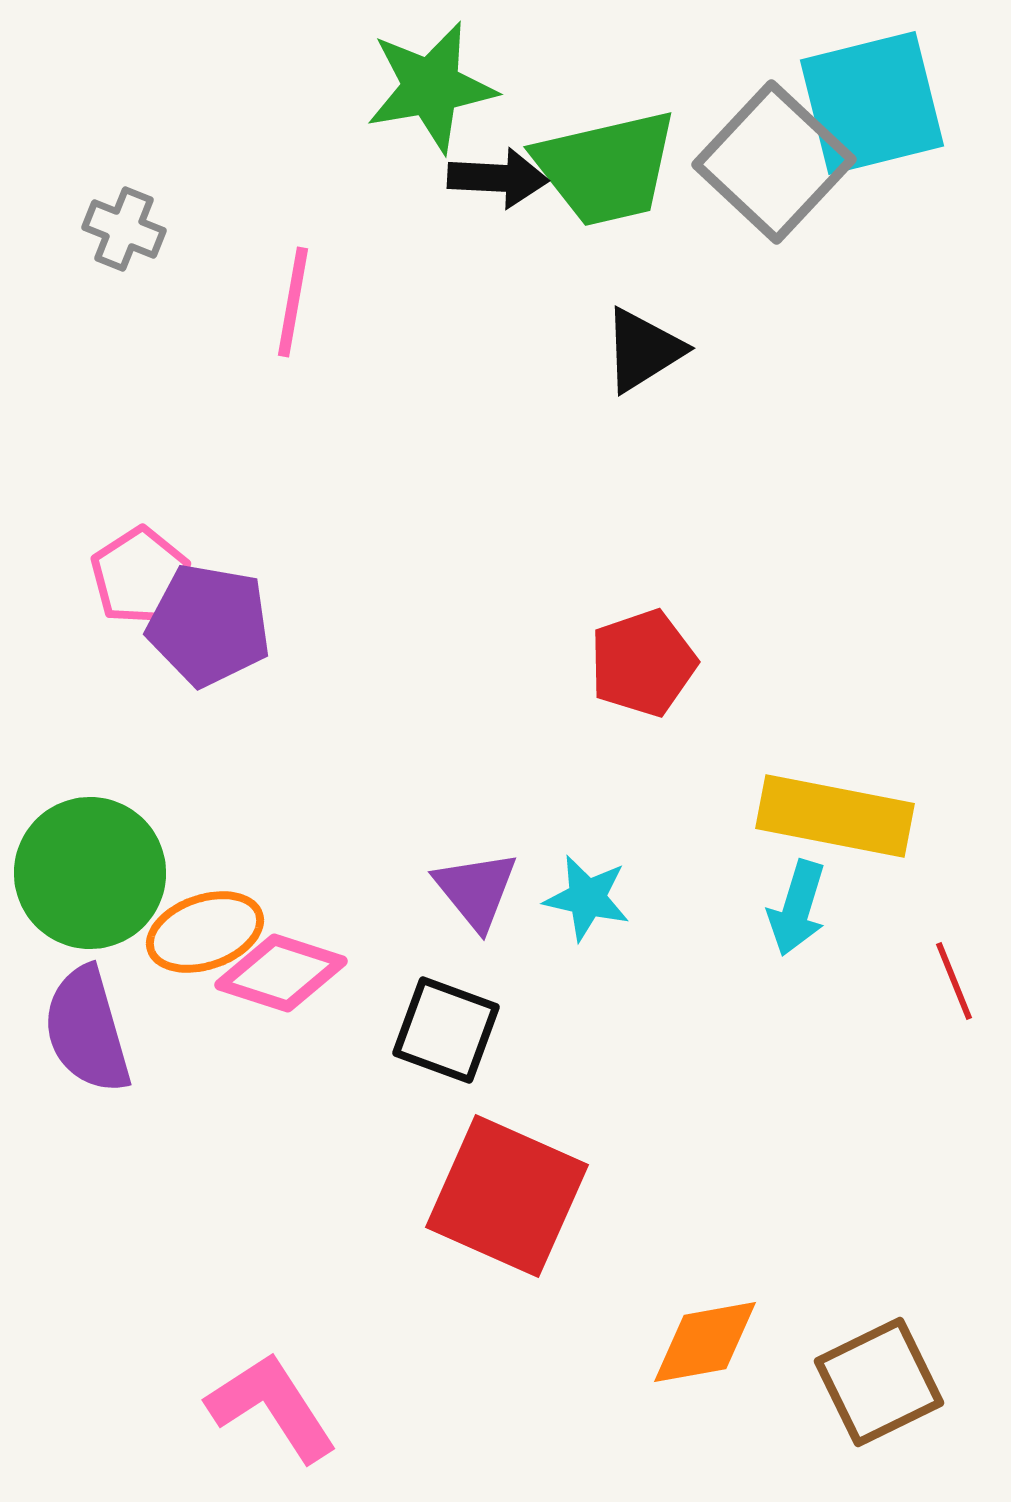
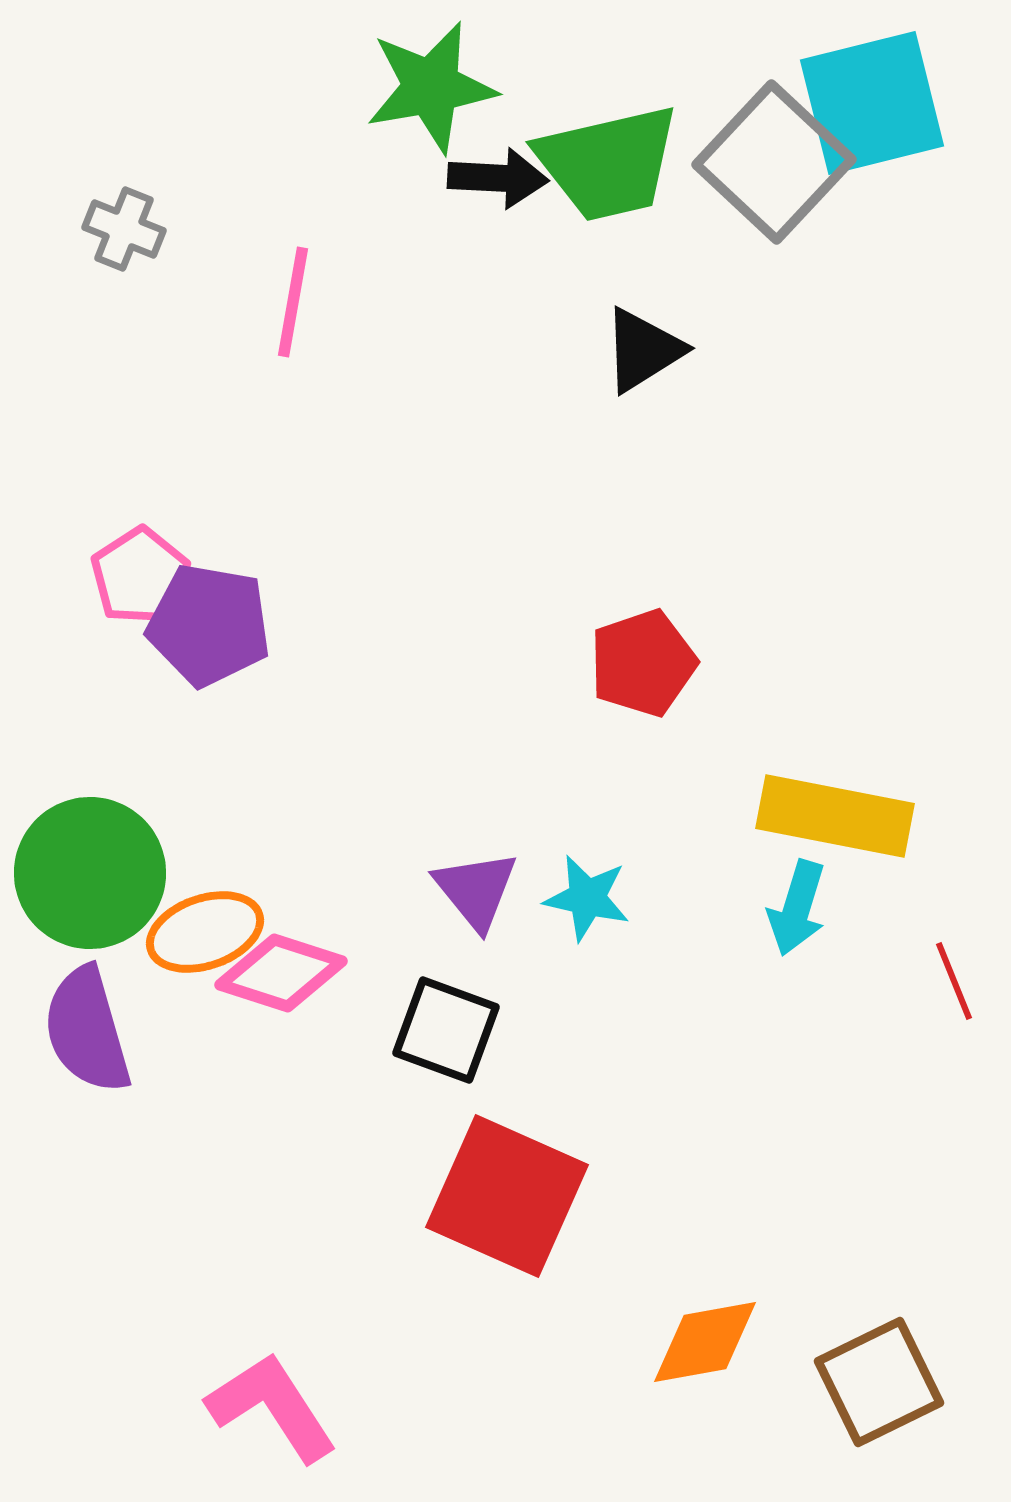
green trapezoid: moved 2 px right, 5 px up
